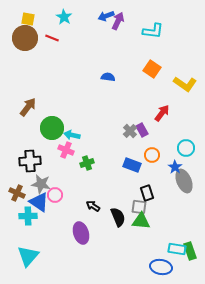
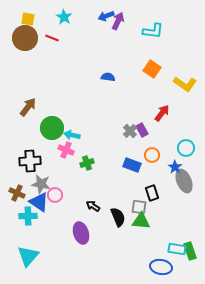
black rectangle: moved 5 px right
